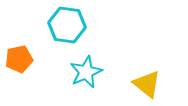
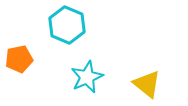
cyan hexagon: rotated 15 degrees clockwise
cyan star: moved 1 px right, 5 px down
